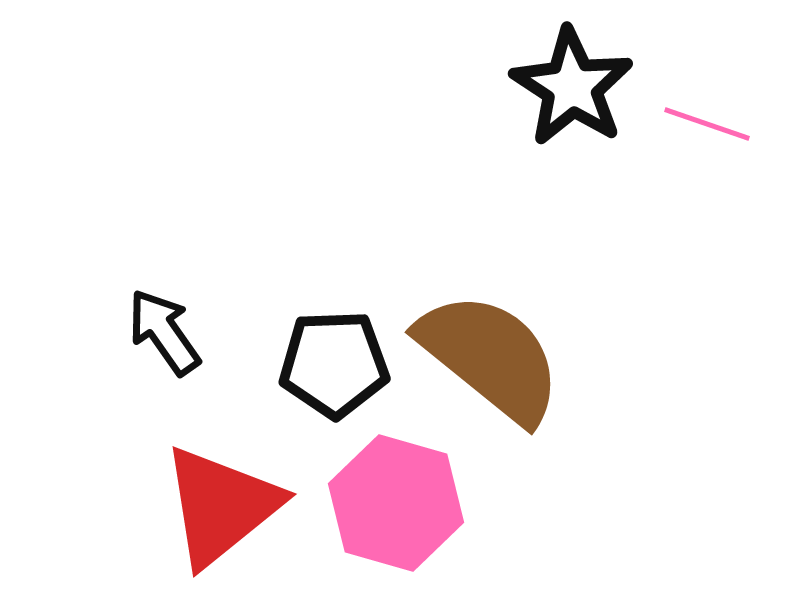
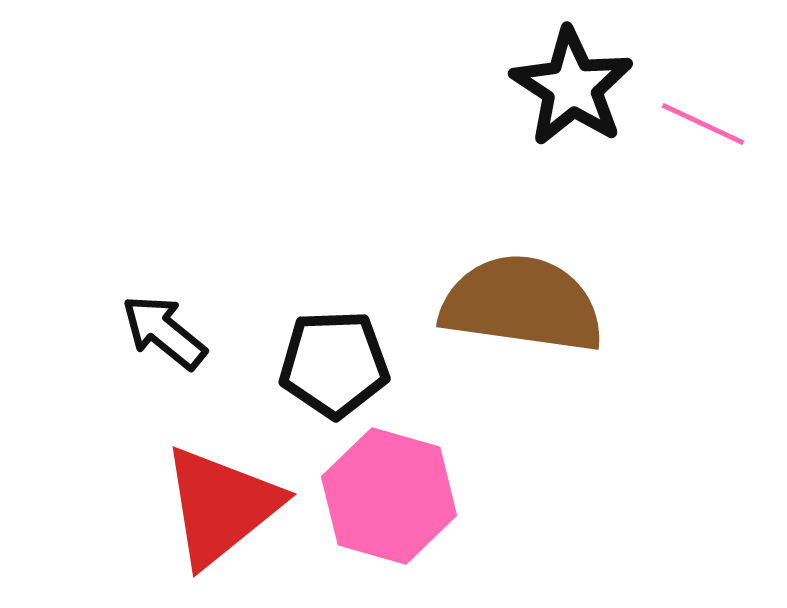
pink line: moved 4 px left; rotated 6 degrees clockwise
black arrow: rotated 16 degrees counterclockwise
brown semicircle: moved 32 px right, 53 px up; rotated 31 degrees counterclockwise
pink hexagon: moved 7 px left, 7 px up
